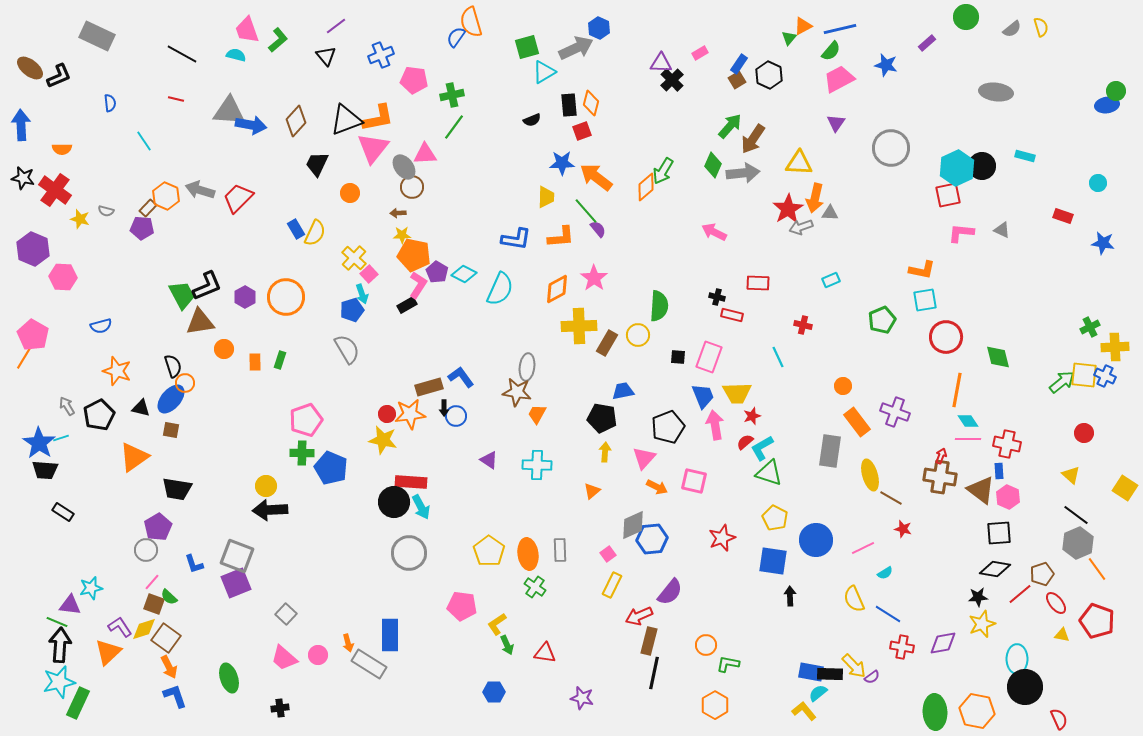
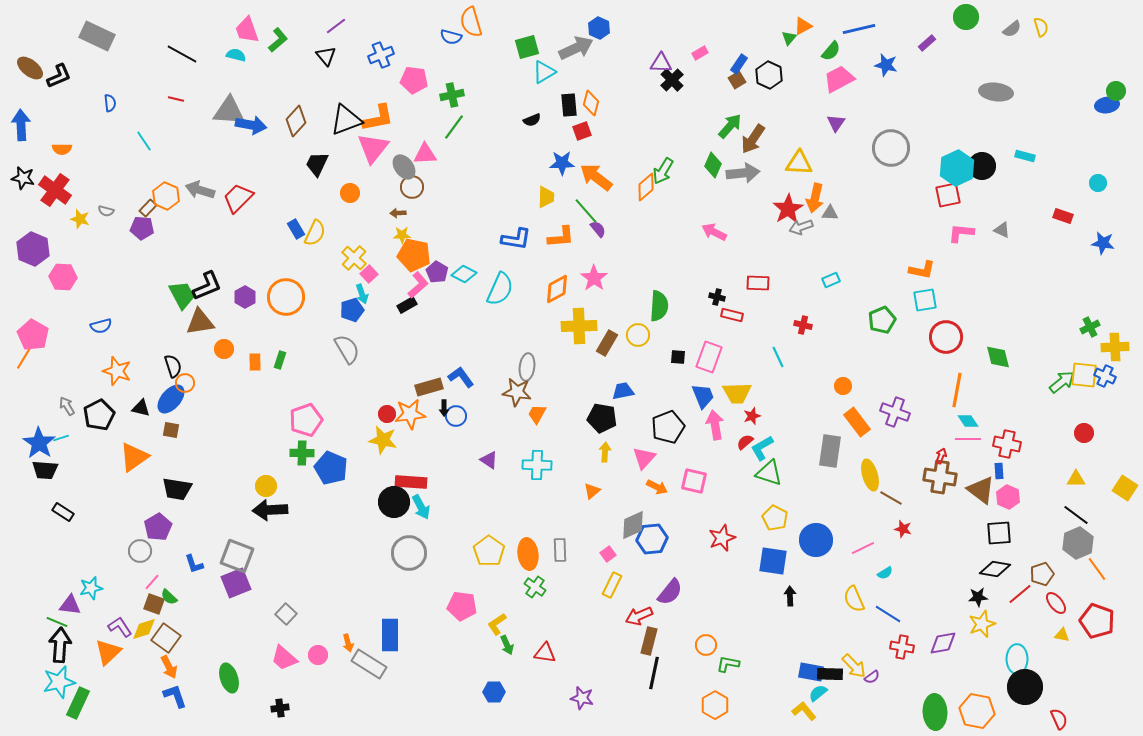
blue line at (840, 29): moved 19 px right
blue semicircle at (456, 37): moved 5 px left; rotated 110 degrees counterclockwise
pink L-shape at (418, 285): rotated 16 degrees clockwise
yellow triangle at (1071, 475): moved 5 px right, 4 px down; rotated 42 degrees counterclockwise
gray circle at (146, 550): moved 6 px left, 1 px down
